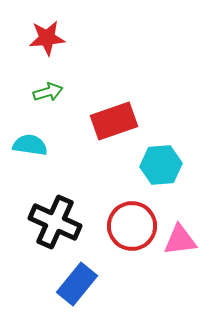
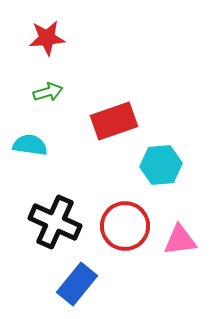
red circle: moved 7 px left
